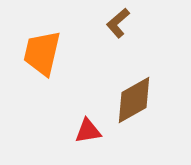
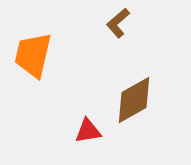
orange trapezoid: moved 9 px left, 2 px down
